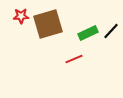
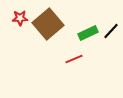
red star: moved 1 px left, 2 px down
brown square: rotated 24 degrees counterclockwise
